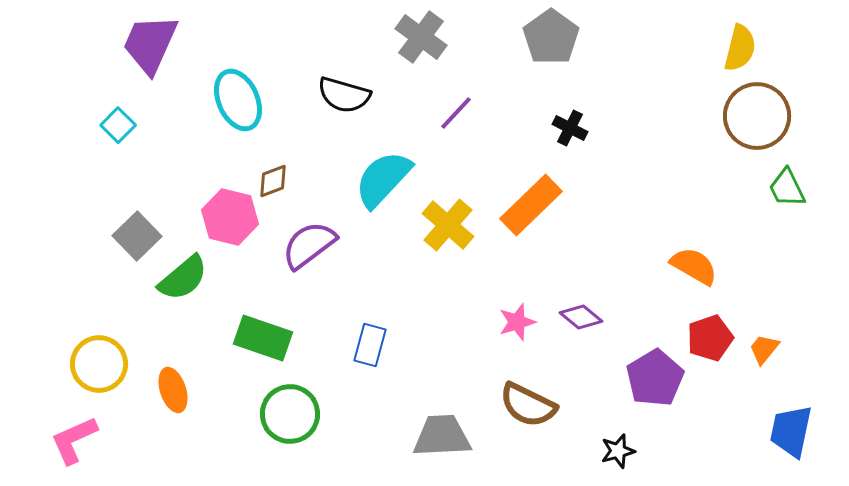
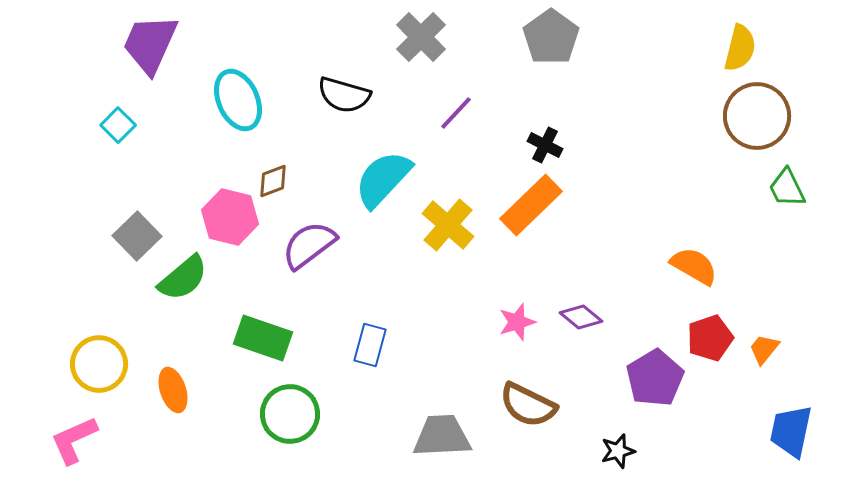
gray cross: rotated 9 degrees clockwise
black cross: moved 25 px left, 17 px down
